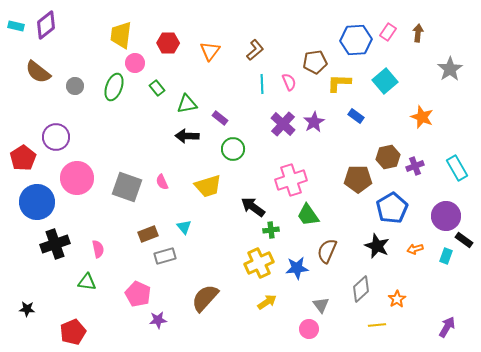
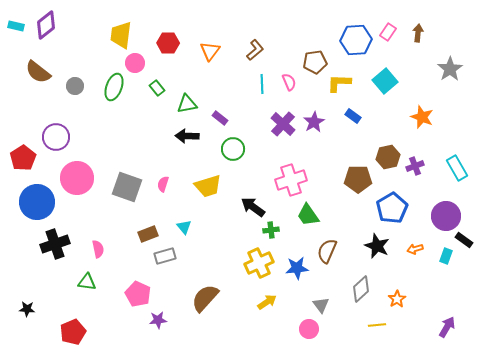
blue rectangle at (356, 116): moved 3 px left
pink semicircle at (162, 182): moved 1 px right, 2 px down; rotated 42 degrees clockwise
